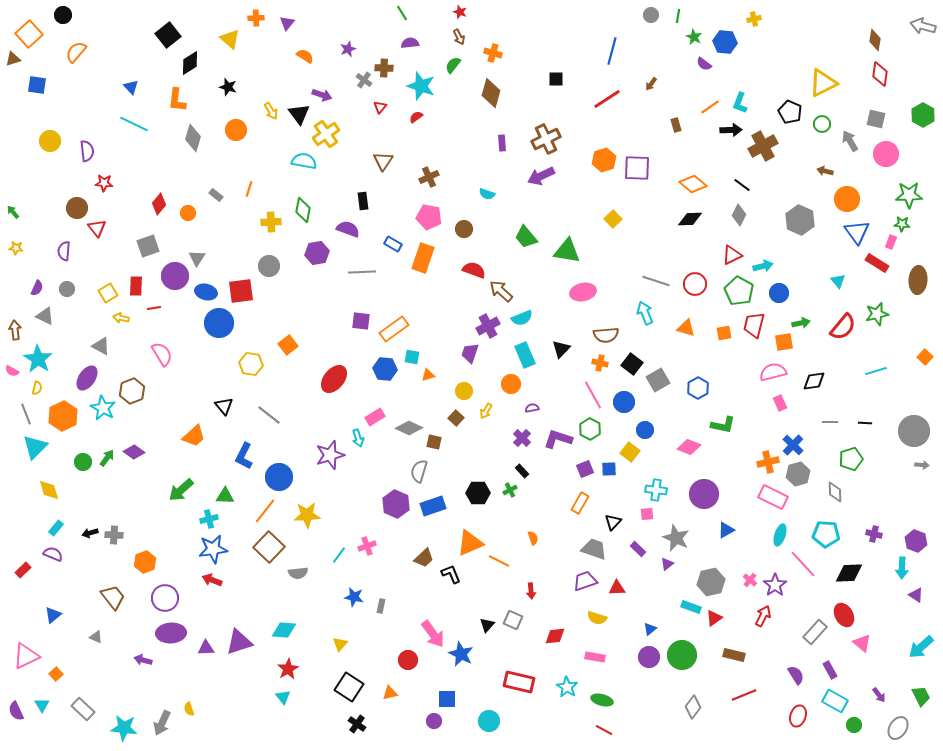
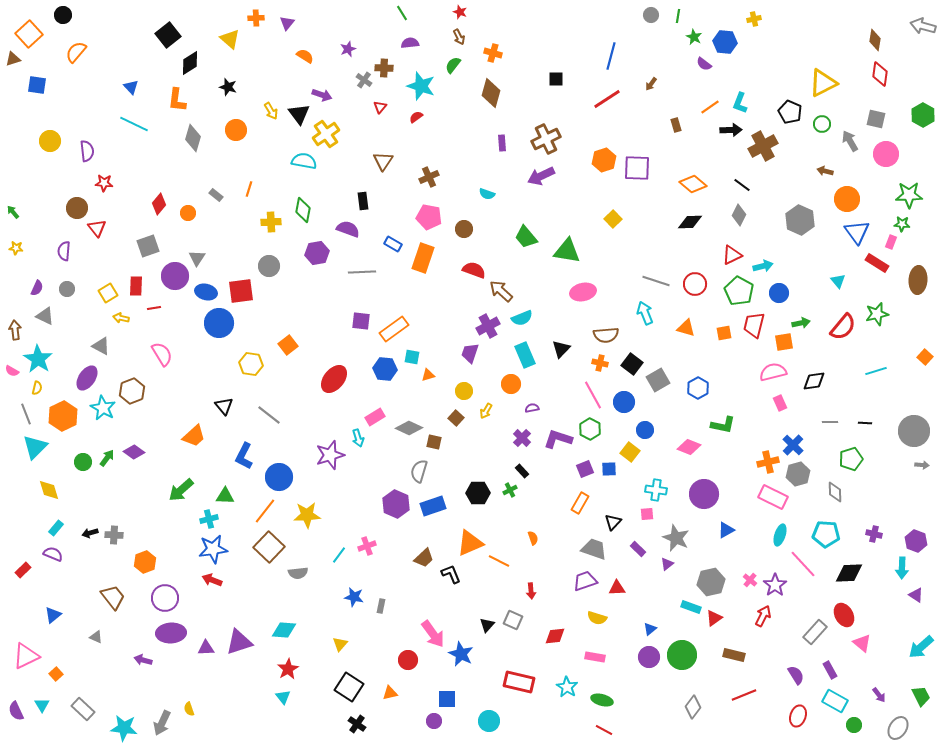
blue line at (612, 51): moved 1 px left, 5 px down
black diamond at (690, 219): moved 3 px down
